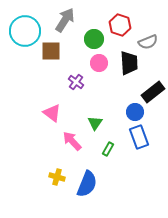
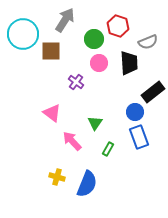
red hexagon: moved 2 px left, 1 px down
cyan circle: moved 2 px left, 3 px down
